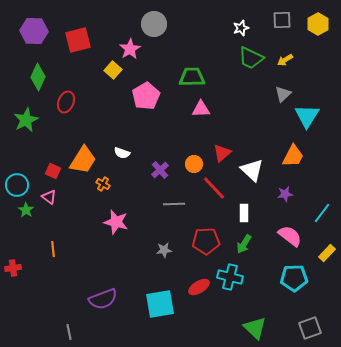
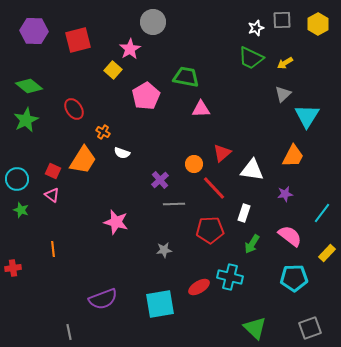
gray circle at (154, 24): moved 1 px left, 2 px up
white star at (241, 28): moved 15 px right
yellow arrow at (285, 60): moved 3 px down
green diamond at (38, 77): moved 9 px left, 9 px down; rotated 76 degrees counterclockwise
green trapezoid at (192, 77): moved 6 px left; rotated 12 degrees clockwise
red ellipse at (66, 102): moved 8 px right, 7 px down; rotated 55 degrees counterclockwise
purple cross at (160, 170): moved 10 px down
white triangle at (252, 170): rotated 35 degrees counterclockwise
orange cross at (103, 184): moved 52 px up
cyan circle at (17, 185): moved 6 px up
pink triangle at (49, 197): moved 3 px right, 2 px up
green star at (26, 210): moved 5 px left; rotated 14 degrees counterclockwise
white rectangle at (244, 213): rotated 18 degrees clockwise
red pentagon at (206, 241): moved 4 px right, 11 px up
green arrow at (244, 244): moved 8 px right
